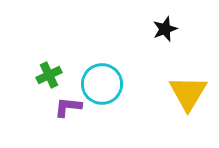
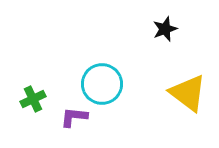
green cross: moved 16 px left, 24 px down
yellow triangle: rotated 24 degrees counterclockwise
purple L-shape: moved 6 px right, 10 px down
